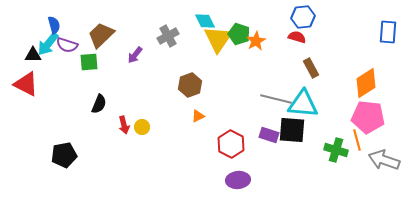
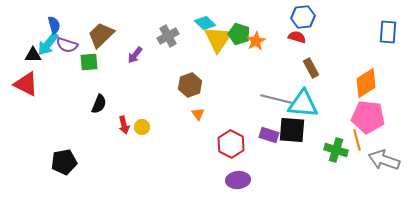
cyan diamond: moved 2 px down; rotated 20 degrees counterclockwise
orange triangle: moved 2 px up; rotated 40 degrees counterclockwise
black pentagon: moved 7 px down
